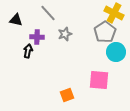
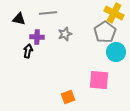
gray line: rotated 54 degrees counterclockwise
black triangle: moved 3 px right, 1 px up
orange square: moved 1 px right, 2 px down
